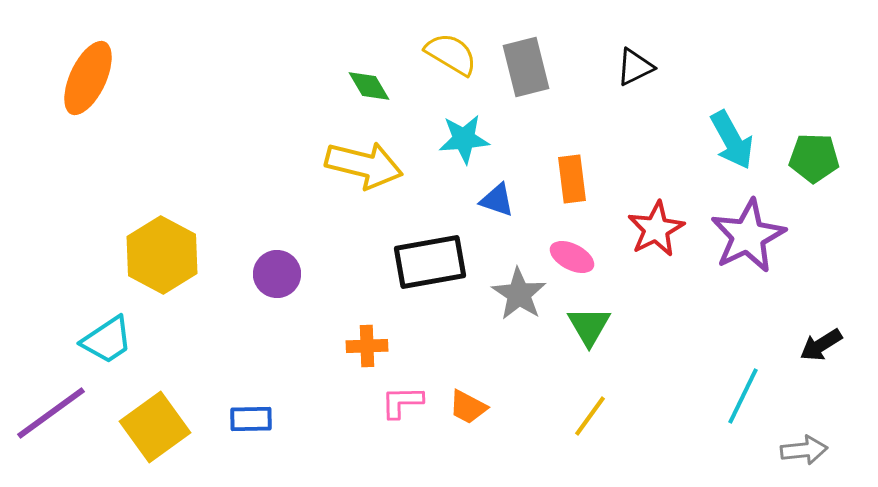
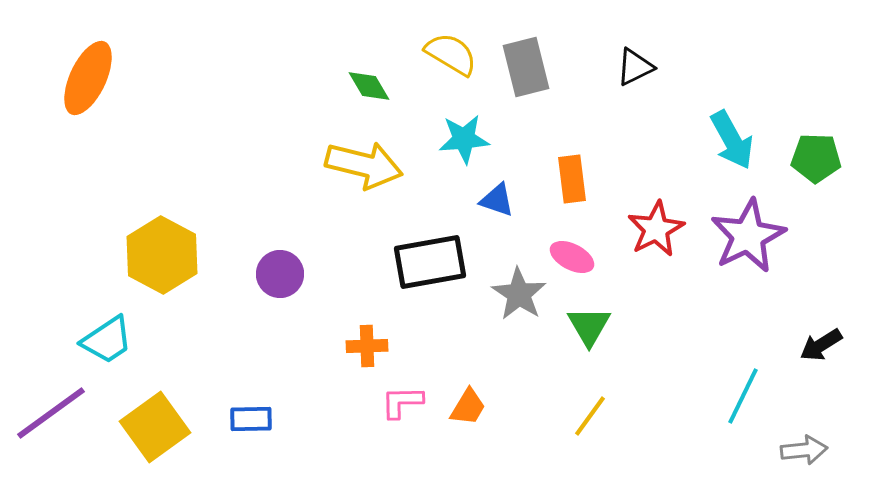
green pentagon: moved 2 px right
purple circle: moved 3 px right
orange trapezoid: rotated 87 degrees counterclockwise
